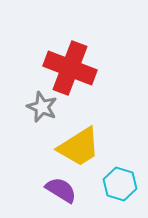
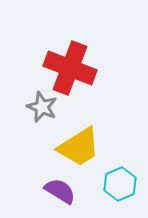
cyan hexagon: rotated 20 degrees clockwise
purple semicircle: moved 1 px left, 1 px down
